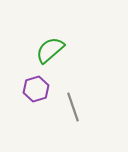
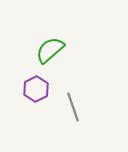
purple hexagon: rotated 10 degrees counterclockwise
